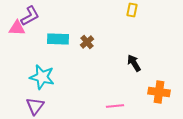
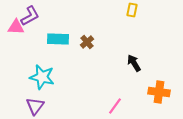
pink triangle: moved 1 px left, 1 px up
pink line: rotated 48 degrees counterclockwise
